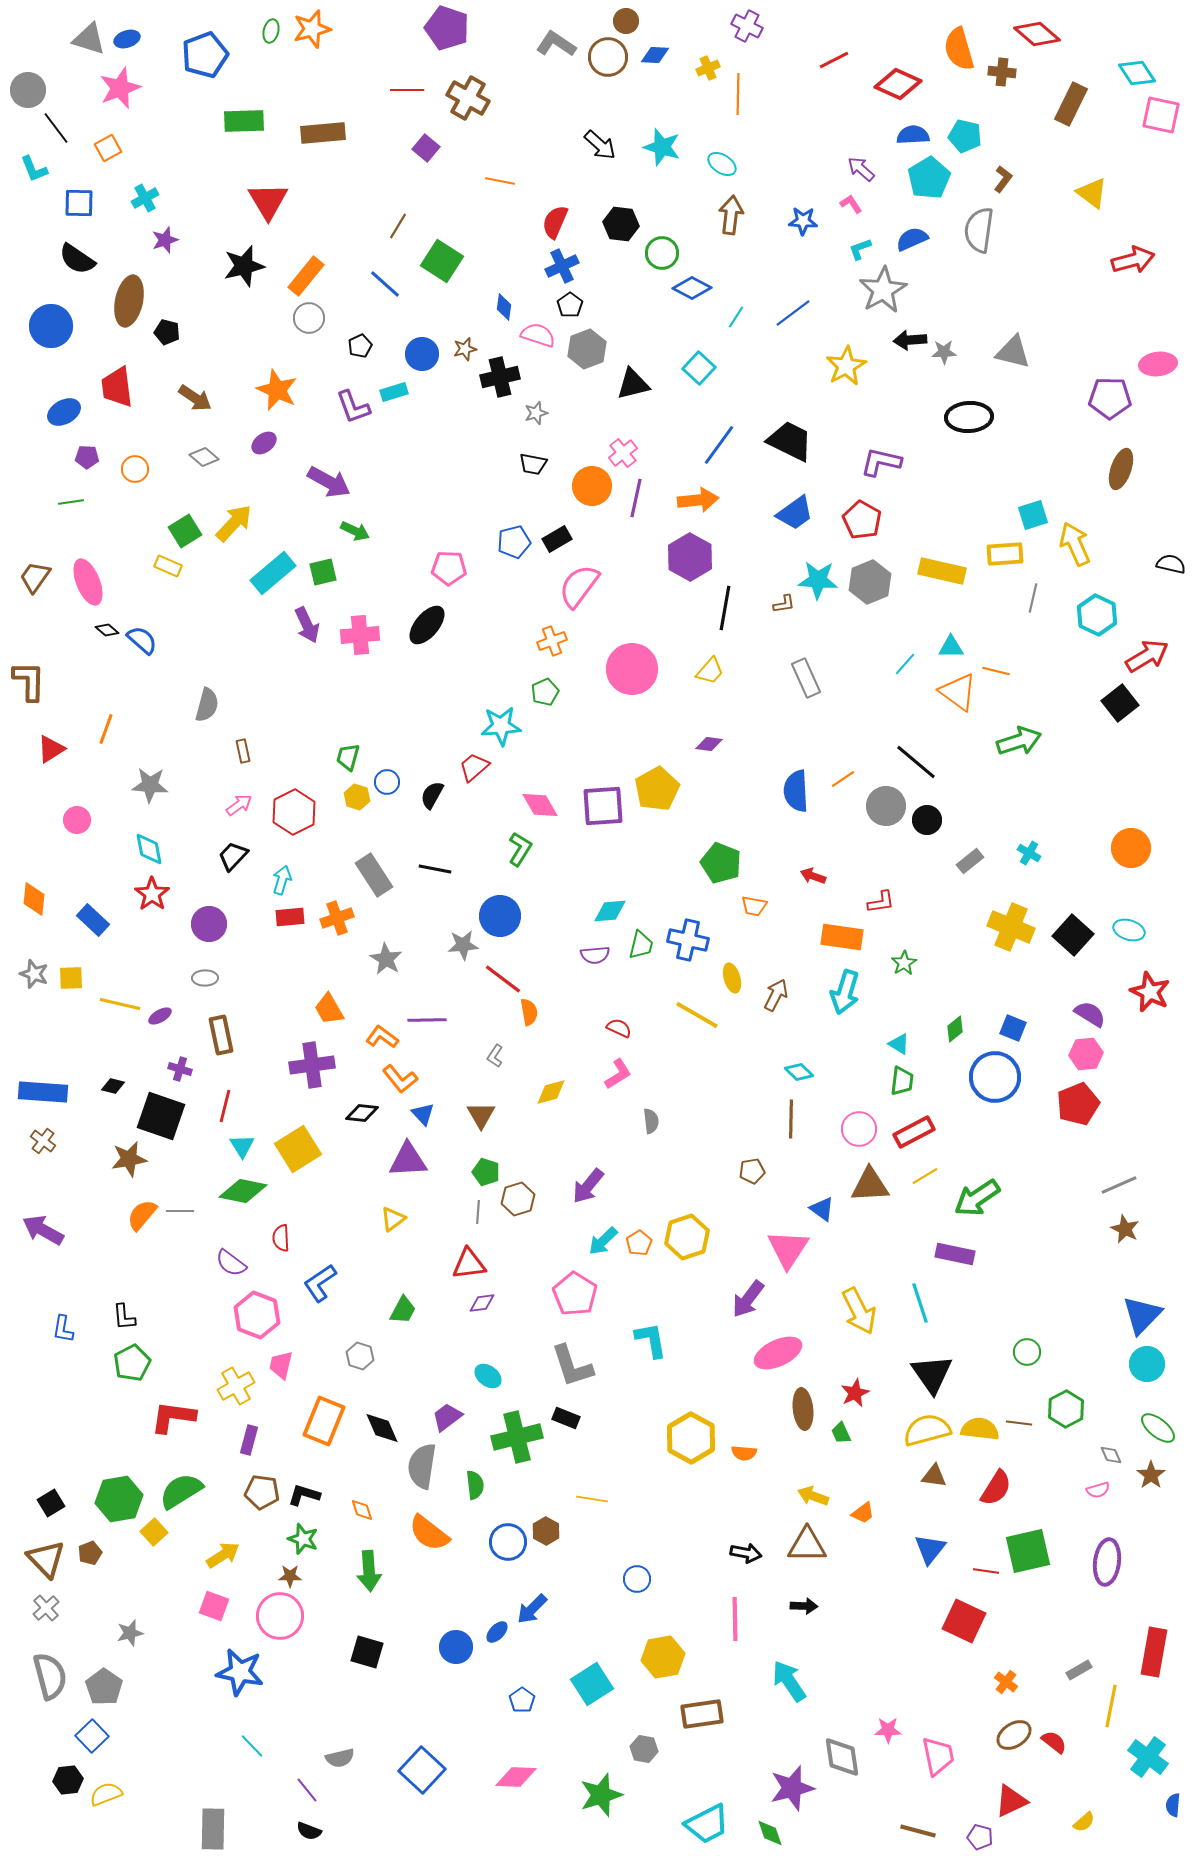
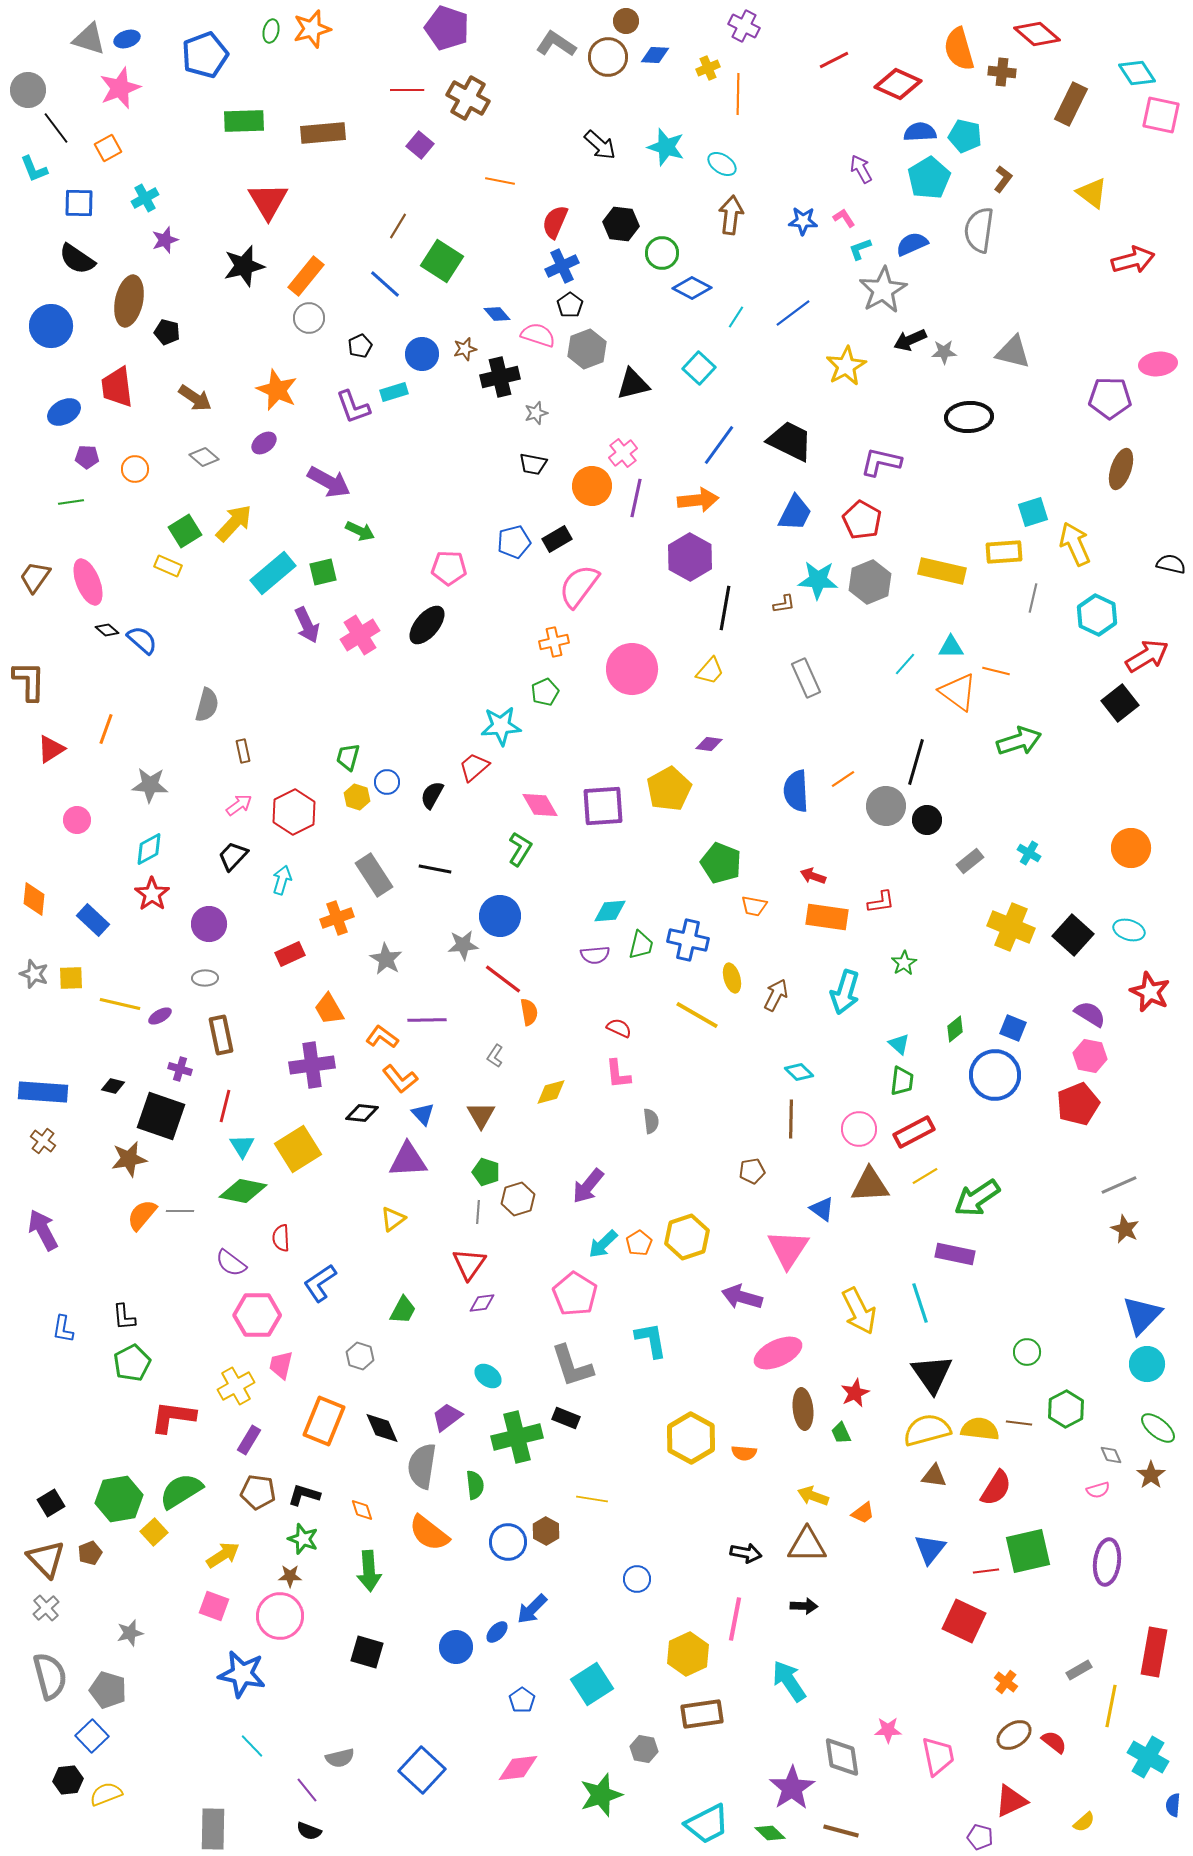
purple cross at (747, 26): moved 3 px left
blue semicircle at (913, 135): moved 7 px right, 3 px up
cyan star at (662, 147): moved 4 px right
purple square at (426, 148): moved 6 px left, 3 px up
purple arrow at (861, 169): rotated 20 degrees clockwise
pink L-shape at (851, 204): moved 7 px left, 14 px down
blue semicircle at (912, 239): moved 5 px down
blue diamond at (504, 307): moved 7 px left, 7 px down; rotated 48 degrees counterclockwise
black arrow at (910, 340): rotated 20 degrees counterclockwise
blue trapezoid at (795, 513): rotated 27 degrees counterclockwise
cyan square at (1033, 515): moved 3 px up
green arrow at (355, 531): moved 5 px right
yellow rectangle at (1005, 554): moved 1 px left, 2 px up
pink cross at (360, 635): rotated 27 degrees counterclockwise
orange cross at (552, 641): moved 2 px right, 1 px down; rotated 8 degrees clockwise
black line at (916, 762): rotated 66 degrees clockwise
yellow pentagon at (657, 789): moved 12 px right
cyan diamond at (149, 849): rotated 72 degrees clockwise
red rectangle at (290, 917): moved 37 px down; rotated 20 degrees counterclockwise
orange rectangle at (842, 937): moved 15 px left, 20 px up
cyan triangle at (899, 1044): rotated 10 degrees clockwise
pink hexagon at (1086, 1054): moved 4 px right, 2 px down; rotated 16 degrees clockwise
pink L-shape at (618, 1074): rotated 116 degrees clockwise
blue circle at (995, 1077): moved 2 px up
purple arrow at (43, 1230): rotated 33 degrees clockwise
cyan arrow at (603, 1241): moved 3 px down
red triangle at (469, 1264): rotated 48 degrees counterclockwise
purple arrow at (748, 1299): moved 6 px left, 2 px up; rotated 69 degrees clockwise
pink hexagon at (257, 1315): rotated 21 degrees counterclockwise
purple rectangle at (249, 1440): rotated 16 degrees clockwise
brown pentagon at (262, 1492): moved 4 px left
red line at (986, 1571): rotated 15 degrees counterclockwise
pink line at (735, 1619): rotated 12 degrees clockwise
yellow hexagon at (663, 1657): moved 25 px right, 3 px up; rotated 15 degrees counterclockwise
blue star at (240, 1672): moved 2 px right, 2 px down
gray pentagon at (104, 1687): moved 4 px right, 3 px down; rotated 18 degrees counterclockwise
cyan cross at (1148, 1757): rotated 6 degrees counterclockwise
pink diamond at (516, 1777): moved 2 px right, 9 px up; rotated 9 degrees counterclockwise
purple star at (792, 1788): rotated 18 degrees counterclockwise
brown line at (918, 1831): moved 77 px left
green diamond at (770, 1833): rotated 28 degrees counterclockwise
